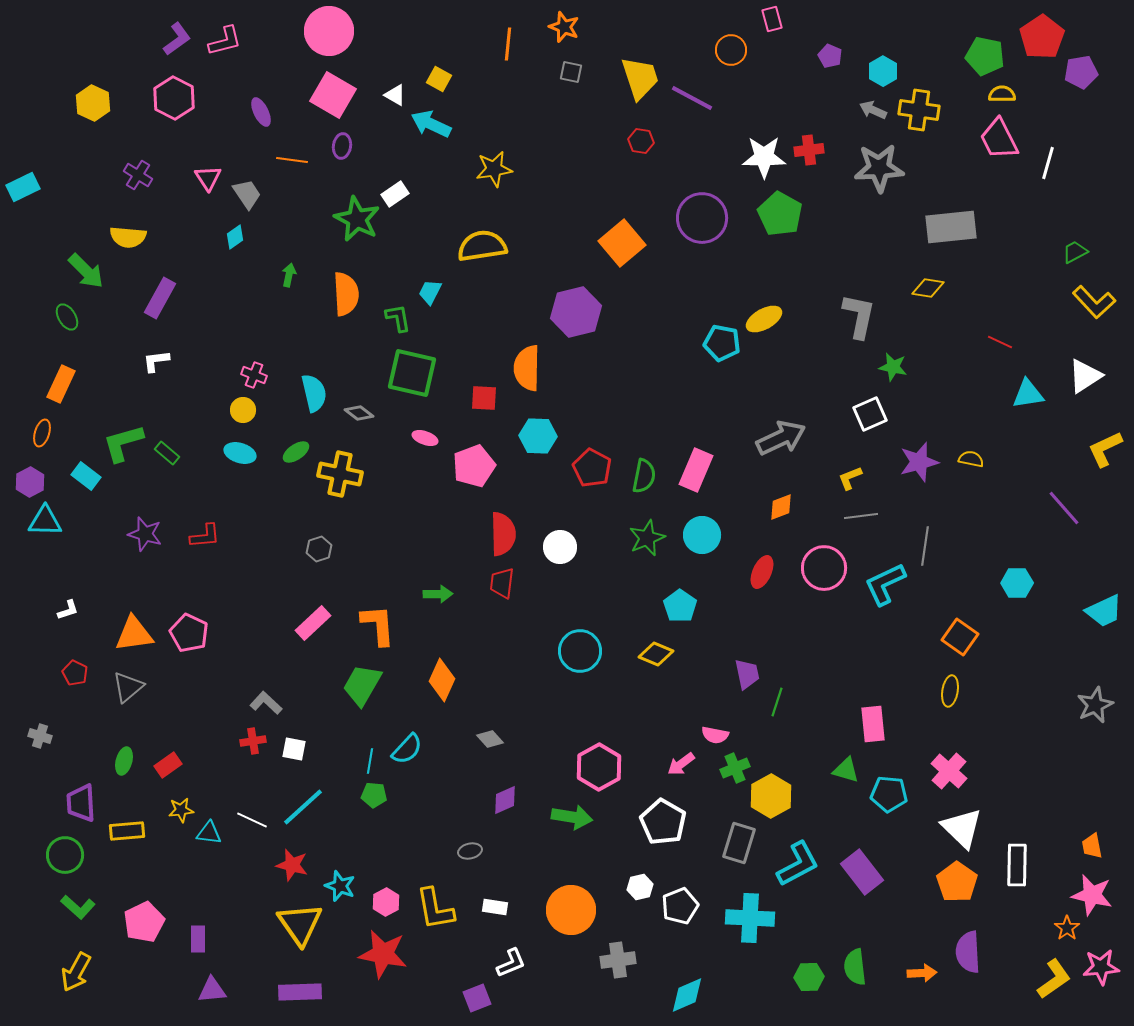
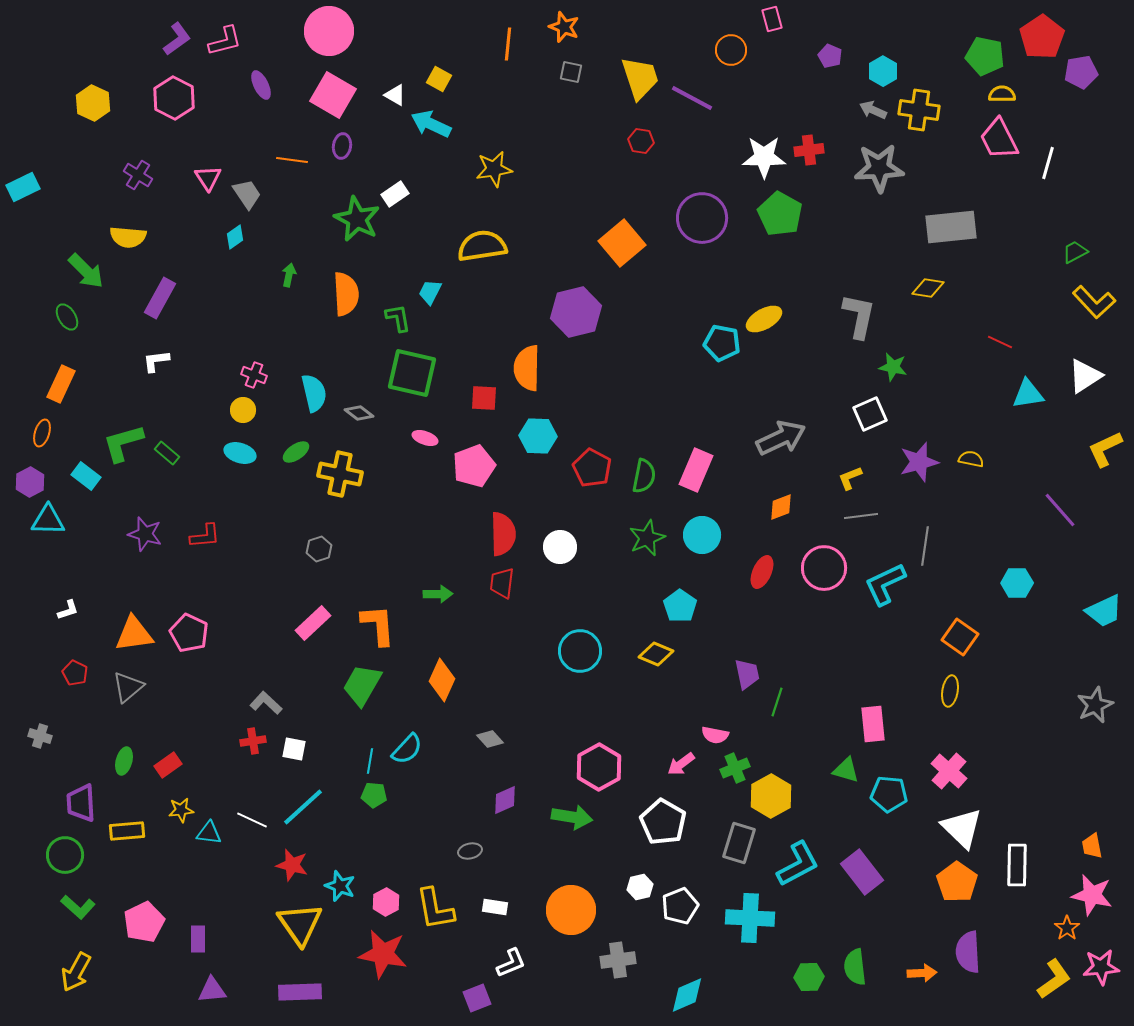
purple ellipse at (261, 112): moved 27 px up
purple line at (1064, 508): moved 4 px left, 2 px down
cyan triangle at (45, 521): moved 3 px right, 1 px up
